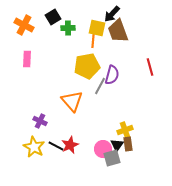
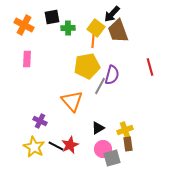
black square: moved 1 px left; rotated 21 degrees clockwise
yellow square: moved 1 px left; rotated 24 degrees clockwise
black triangle: moved 19 px left, 17 px up; rotated 24 degrees clockwise
